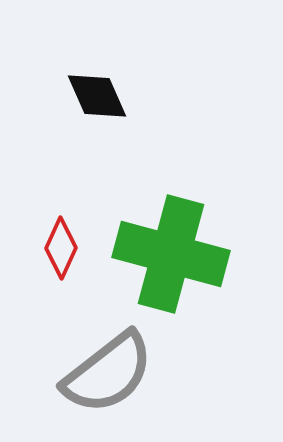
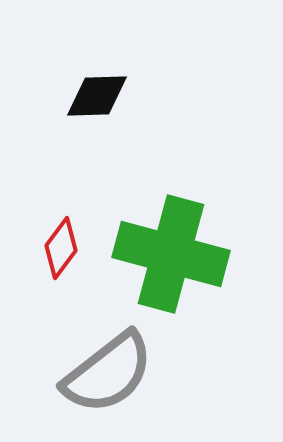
black diamond: rotated 68 degrees counterclockwise
red diamond: rotated 12 degrees clockwise
